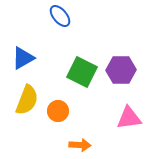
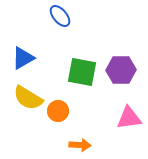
green square: rotated 16 degrees counterclockwise
yellow semicircle: moved 1 px right, 2 px up; rotated 100 degrees clockwise
